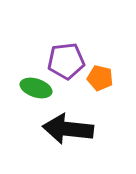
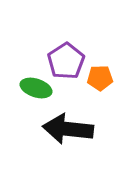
purple pentagon: rotated 27 degrees counterclockwise
orange pentagon: rotated 15 degrees counterclockwise
